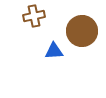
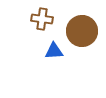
brown cross: moved 8 px right, 3 px down; rotated 20 degrees clockwise
